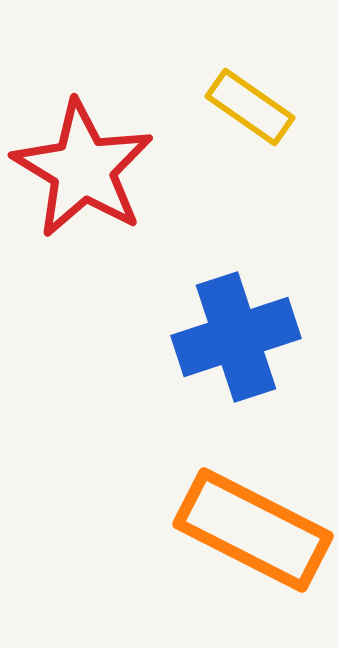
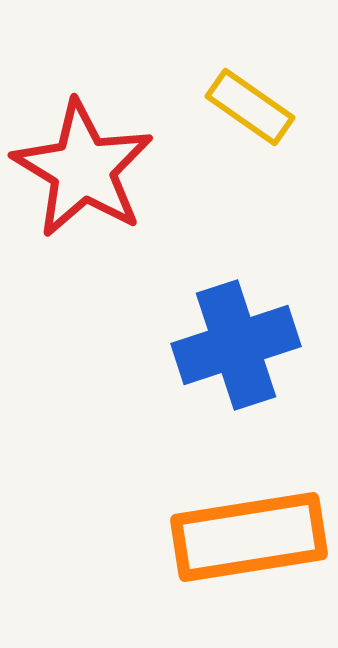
blue cross: moved 8 px down
orange rectangle: moved 4 px left, 7 px down; rotated 36 degrees counterclockwise
